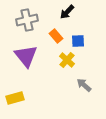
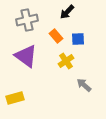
blue square: moved 2 px up
purple triangle: rotated 15 degrees counterclockwise
yellow cross: moved 1 px left, 1 px down; rotated 14 degrees clockwise
